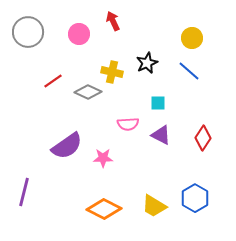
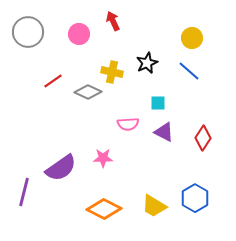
purple triangle: moved 3 px right, 3 px up
purple semicircle: moved 6 px left, 22 px down
